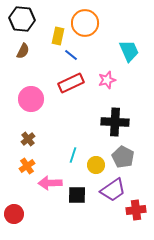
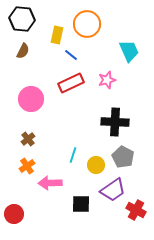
orange circle: moved 2 px right, 1 px down
yellow rectangle: moved 1 px left, 1 px up
black square: moved 4 px right, 9 px down
red cross: rotated 36 degrees clockwise
